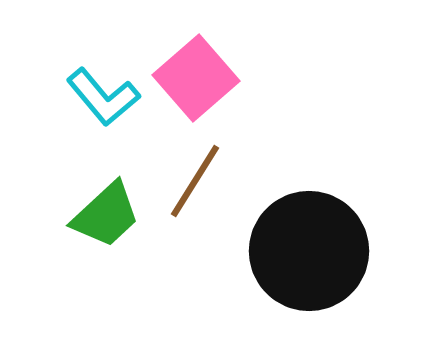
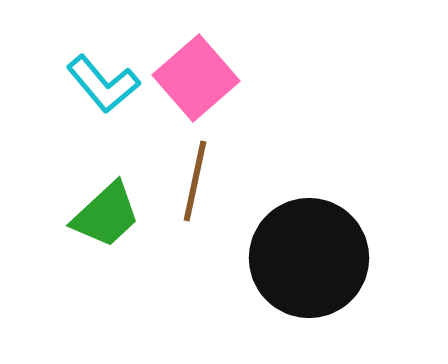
cyan L-shape: moved 13 px up
brown line: rotated 20 degrees counterclockwise
black circle: moved 7 px down
